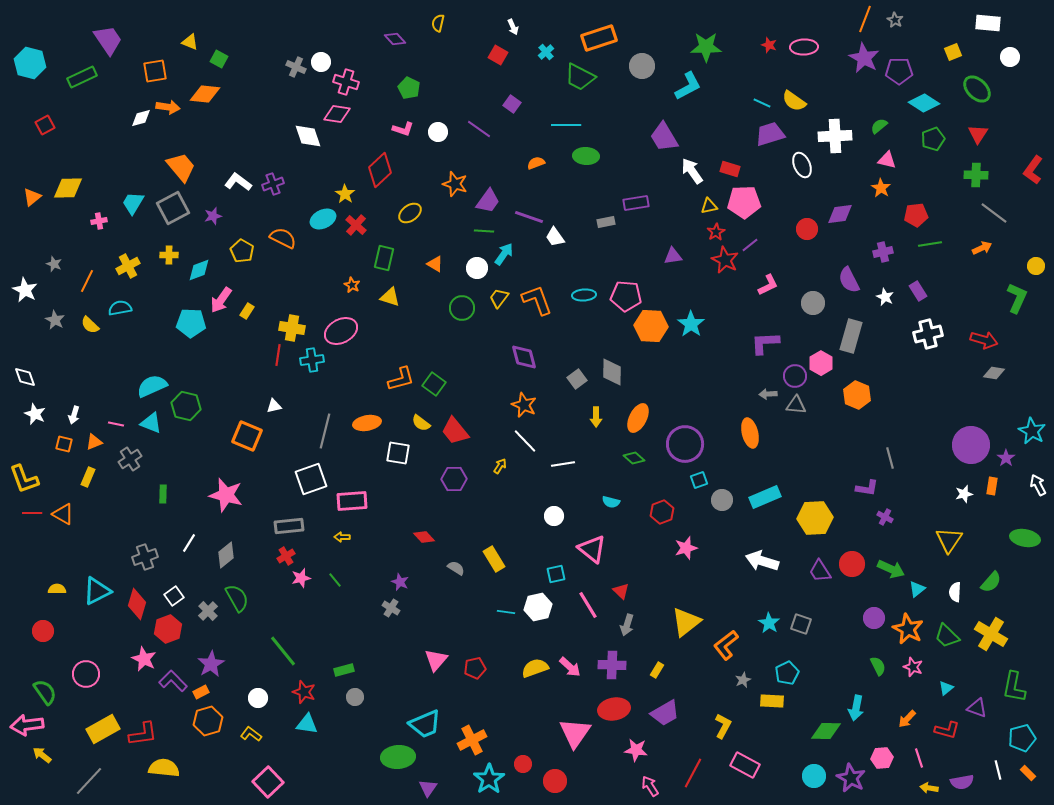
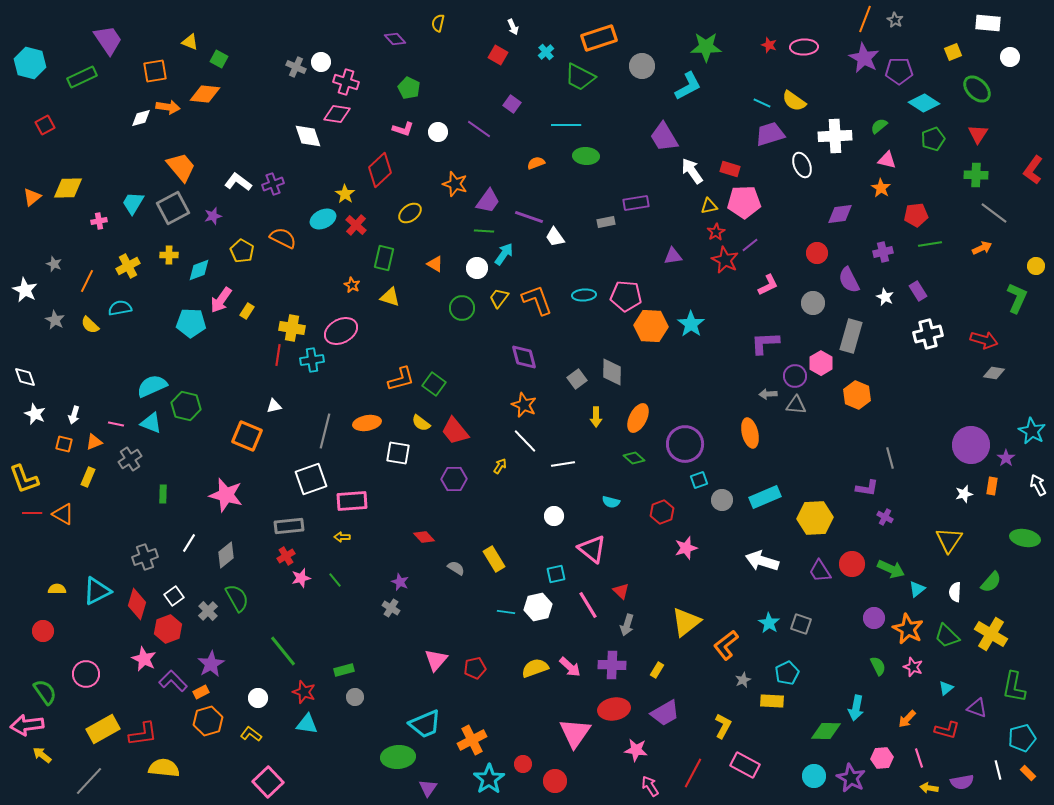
red circle at (807, 229): moved 10 px right, 24 px down
